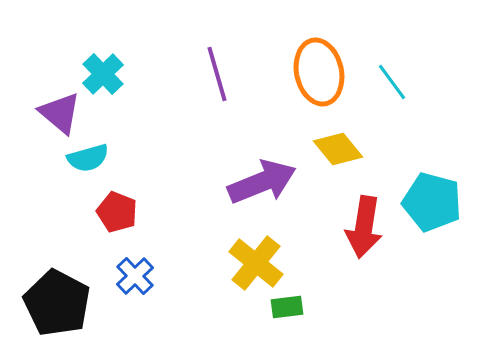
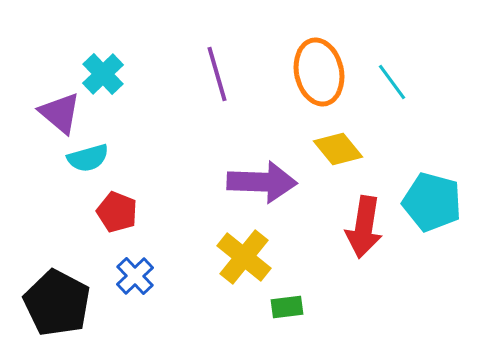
purple arrow: rotated 24 degrees clockwise
yellow cross: moved 12 px left, 6 px up
